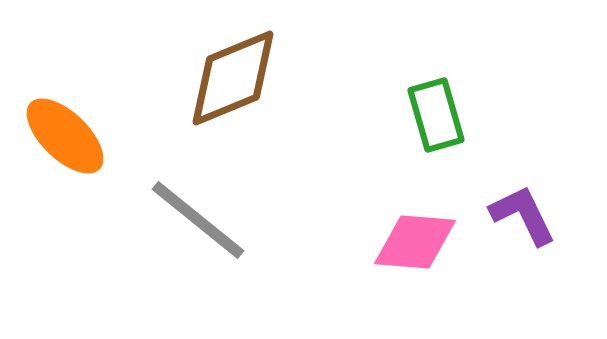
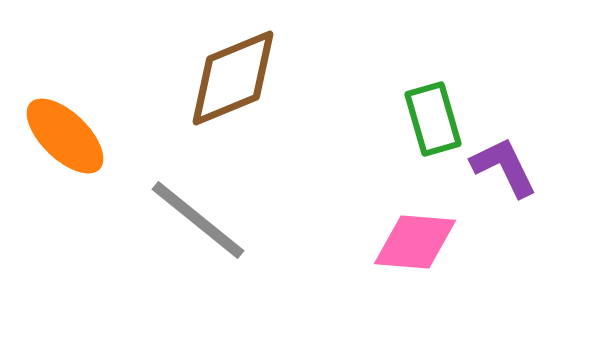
green rectangle: moved 3 px left, 4 px down
purple L-shape: moved 19 px left, 48 px up
